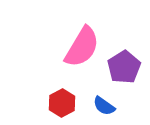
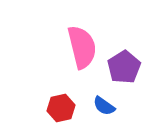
pink semicircle: rotated 45 degrees counterclockwise
red hexagon: moved 1 px left, 5 px down; rotated 16 degrees clockwise
